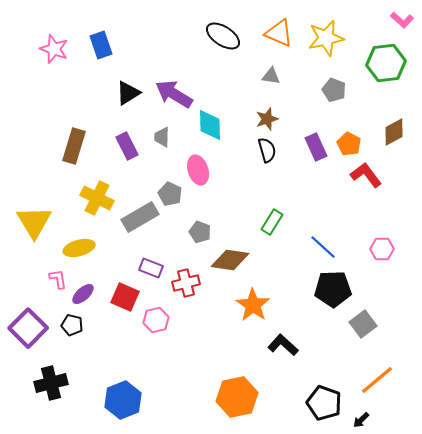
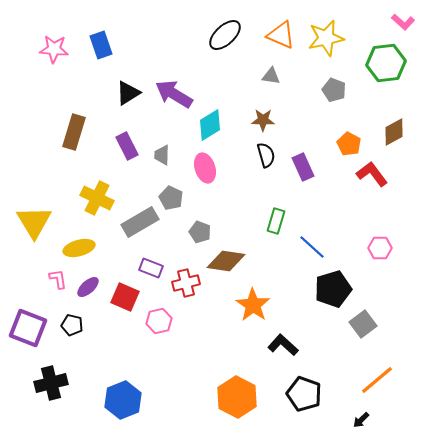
pink L-shape at (402, 20): moved 1 px right, 2 px down
orange triangle at (279, 33): moved 2 px right, 2 px down
black ellipse at (223, 36): moved 2 px right, 1 px up; rotated 76 degrees counterclockwise
pink star at (54, 49): rotated 16 degrees counterclockwise
brown star at (267, 119): moved 4 px left, 1 px down; rotated 20 degrees clockwise
cyan diamond at (210, 125): rotated 60 degrees clockwise
gray trapezoid at (162, 137): moved 18 px down
brown rectangle at (74, 146): moved 14 px up
purple rectangle at (316, 147): moved 13 px left, 20 px down
black semicircle at (267, 150): moved 1 px left, 5 px down
pink ellipse at (198, 170): moved 7 px right, 2 px up
red L-shape at (366, 175): moved 6 px right, 1 px up
gray pentagon at (170, 194): moved 1 px right, 4 px down
gray rectangle at (140, 217): moved 5 px down
green rectangle at (272, 222): moved 4 px right, 1 px up; rotated 15 degrees counterclockwise
blue line at (323, 247): moved 11 px left
pink hexagon at (382, 249): moved 2 px left, 1 px up
brown diamond at (230, 260): moved 4 px left, 1 px down
black pentagon at (333, 289): rotated 15 degrees counterclockwise
purple ellipse at (83, 294): moved 5 px right, 7 px up
pink hexagon at (156, 320): moved 3 px right, 1 px down
purple square at (28, 328): rotated 24 degrees counterclockwise
orange hexagon at (237, 397): rotated 21 degrees counterclockwise
black pentagon at (324, 403): moved 20 px left, 9 px up
